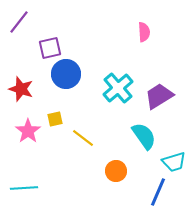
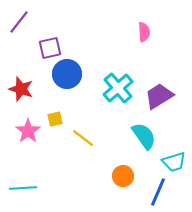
blue circle: moved 1 px right
orange circle: moved 7 px right, 5 px down
cyan line: moved 1 px left
